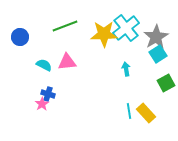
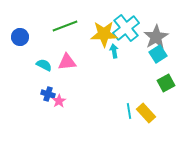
cyan arrow: moved 12 px left, 18 px up
pink star: moved 17 px right, 3 px up
